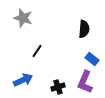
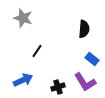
purple L-shape: rotated 55 degrees counterclockwise
